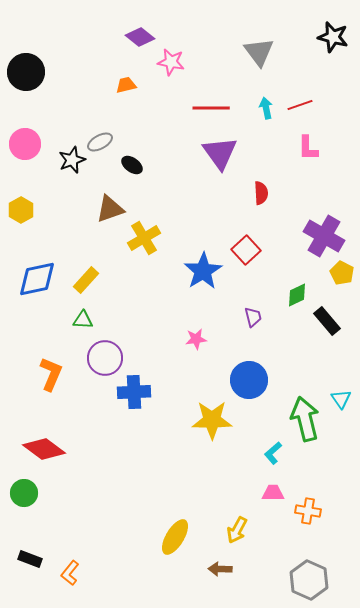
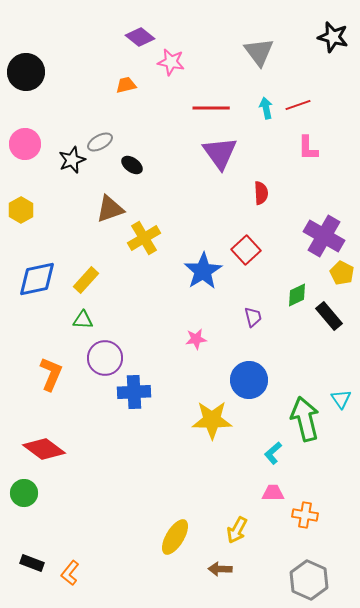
red line at (300, 105): moved 2 px left
black rectangle at (327, 321): moved 2 px right, 5 px up
orange cross at (308, 511): moved 3 px left, 4 px down
black rectangle at (30, 559): moved 2 px right, 4 px down
